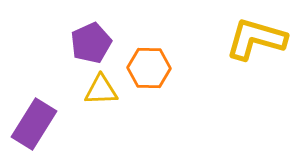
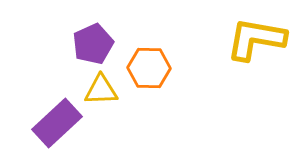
yellow L-shape: rotated 6 degrees counterclockwise
purple pentagon: moved 2 px right, 1 px down
purple rectangle: moved 23 px right, 1 px up; rotated 15 degrees clockwise
